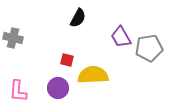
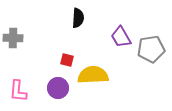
black semicircle: rotated 24 degrees counterclockwise
gray cross: rotated 12 degrees counterclockwise
gray pentagon: moved 2 px right, 1 px down
